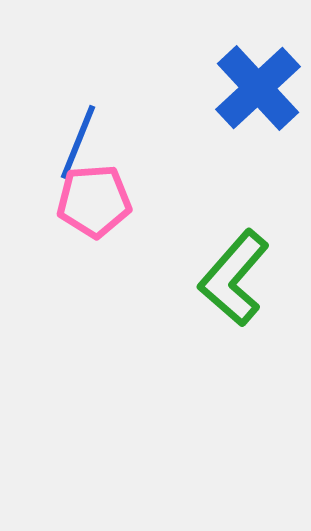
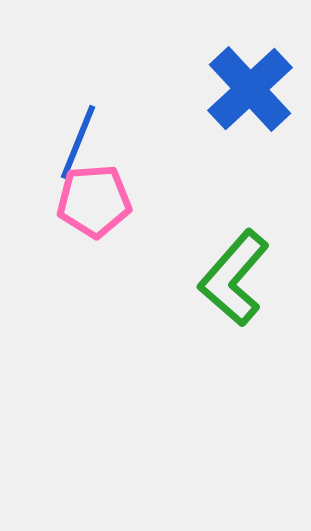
blue cross: moved 8 px left, 1 px down
